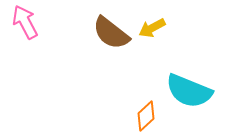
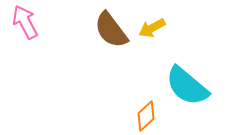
brown semicircle: moved 3 px up; rotated 15 degrees clockwise
cyan semicircle: moved 2 px left, 5 px up; rotated 18 degrees clockwise
